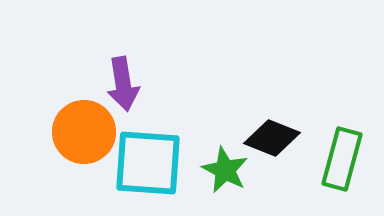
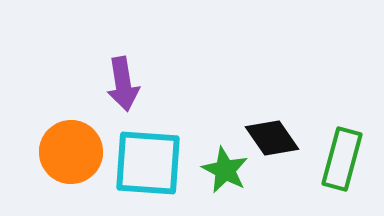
orange circle: moved 13 px left, 20 px down
black diamond: rotated 34 degrees clockwise
